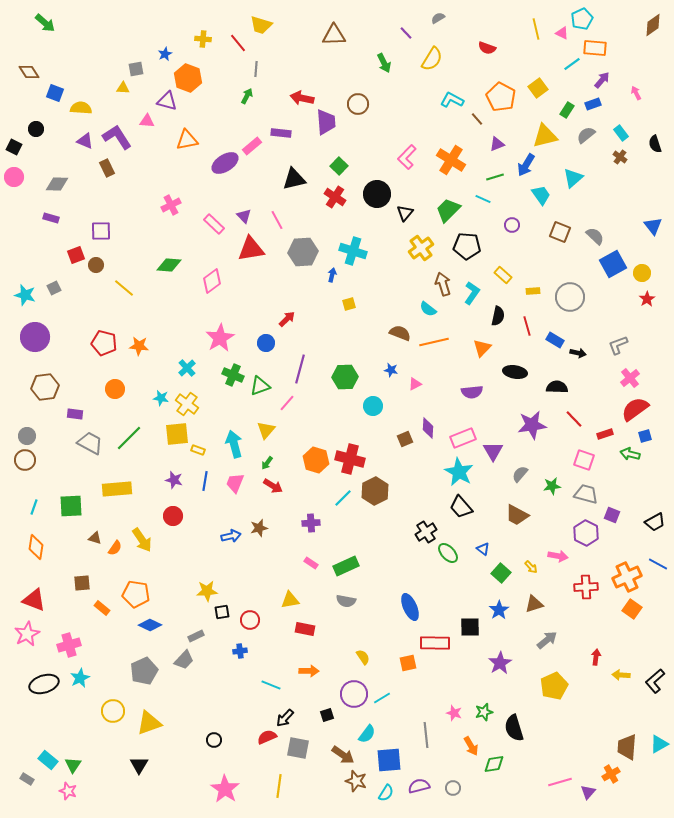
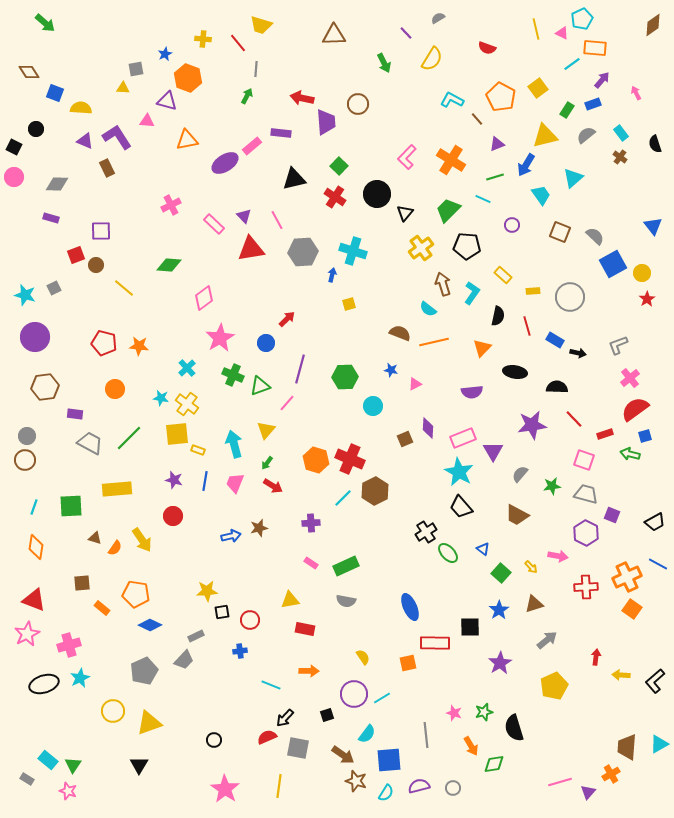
pink diamond at (212, 281): moved 8 px left, 17 px down
red cross at (350, 459): rotated 8 degrees clockwise
